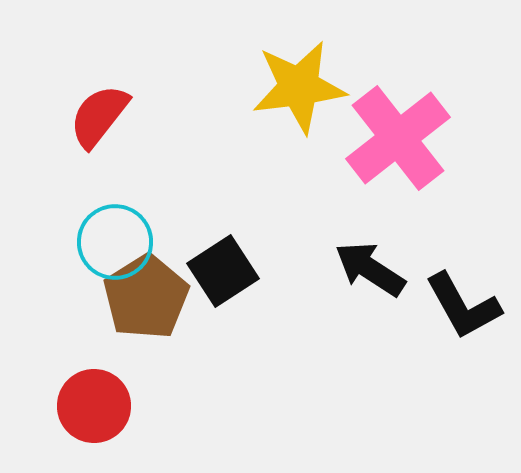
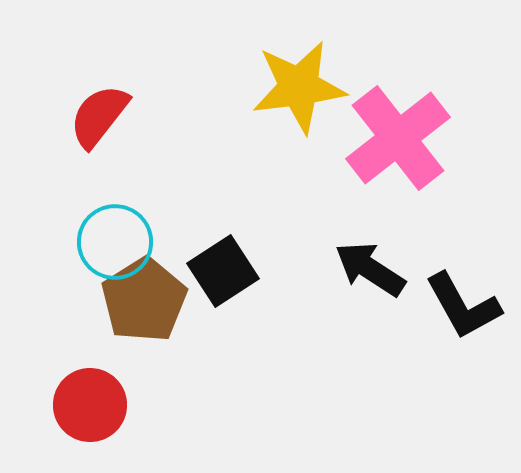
brown pentagon: moved 2 px left, 3 px down
red circle: moved 4 px left, 1 px up
